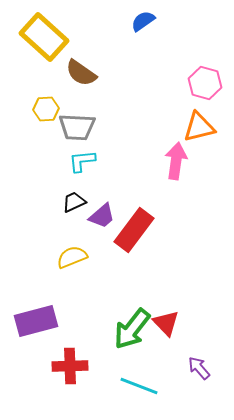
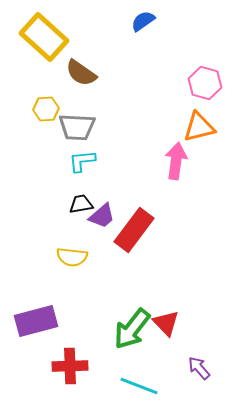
black trapezoid: moved 7 px right, 2 px down; rotated 15 degrees clockwise
yellow semicircle: rotated 152 degrees counterclockwise
